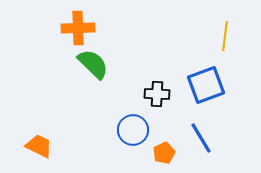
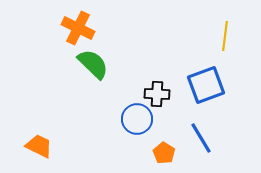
orange cross: rotated 28 degrees clockwise
blue circle: moved 4 px right, 11 px up
orange pentagon: rotated 15 degrees counterclockwise
